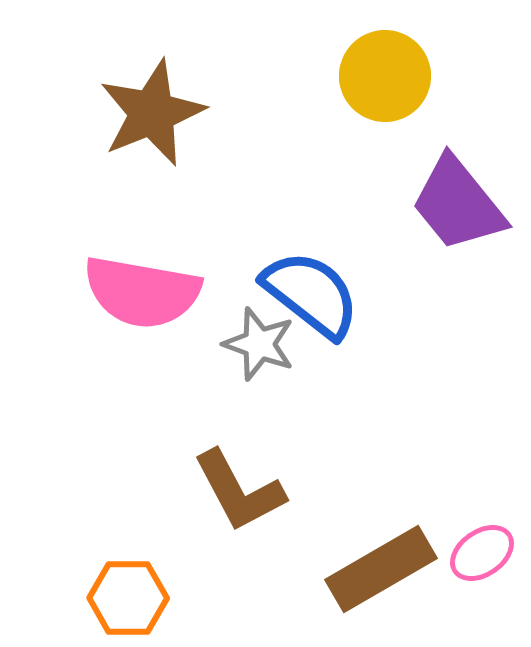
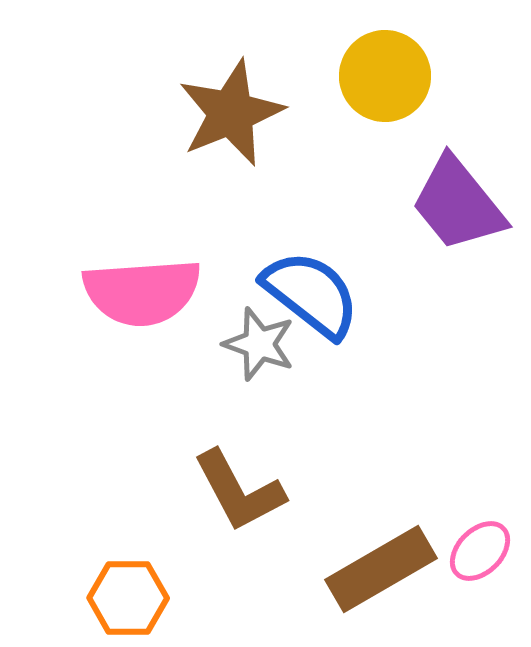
brown star: moved 79 px right
pink semicircle: rotated 14 degrees counterclockwise
pink ellipse: moved 2 px left, 2 px up; rotated 10 degrees counterclockwise
